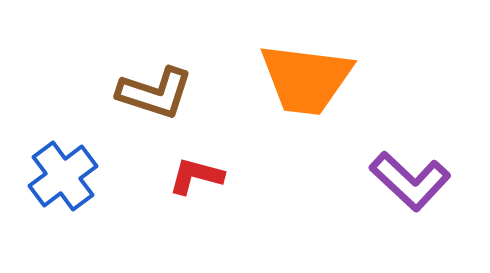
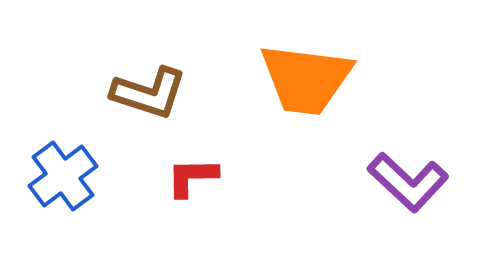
brown L-shape: moved 6 px left
red L-shape: moved 4 px left, 1 px down; rotated 16 degrees counterclockwise
purple L-shape: moved 2 px left, 1 px down
